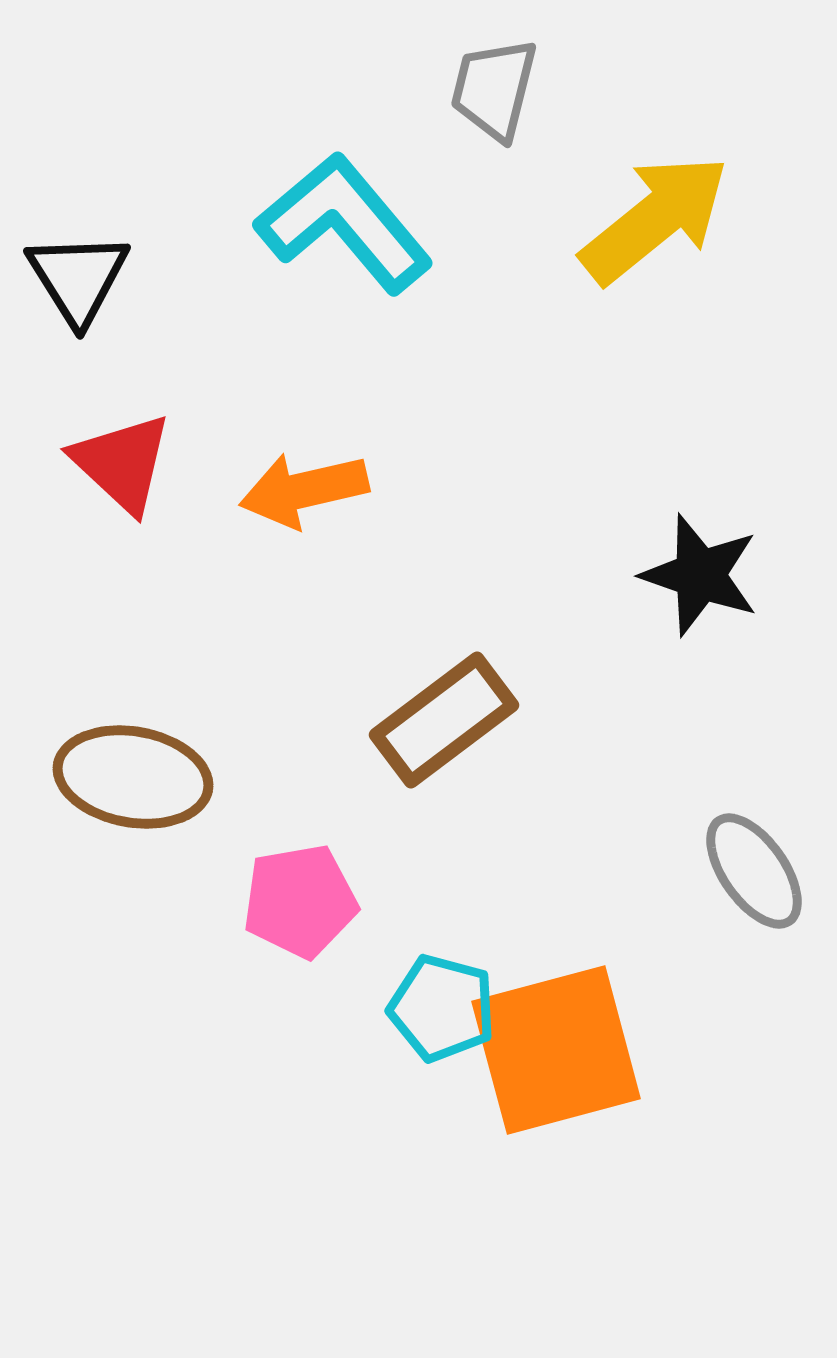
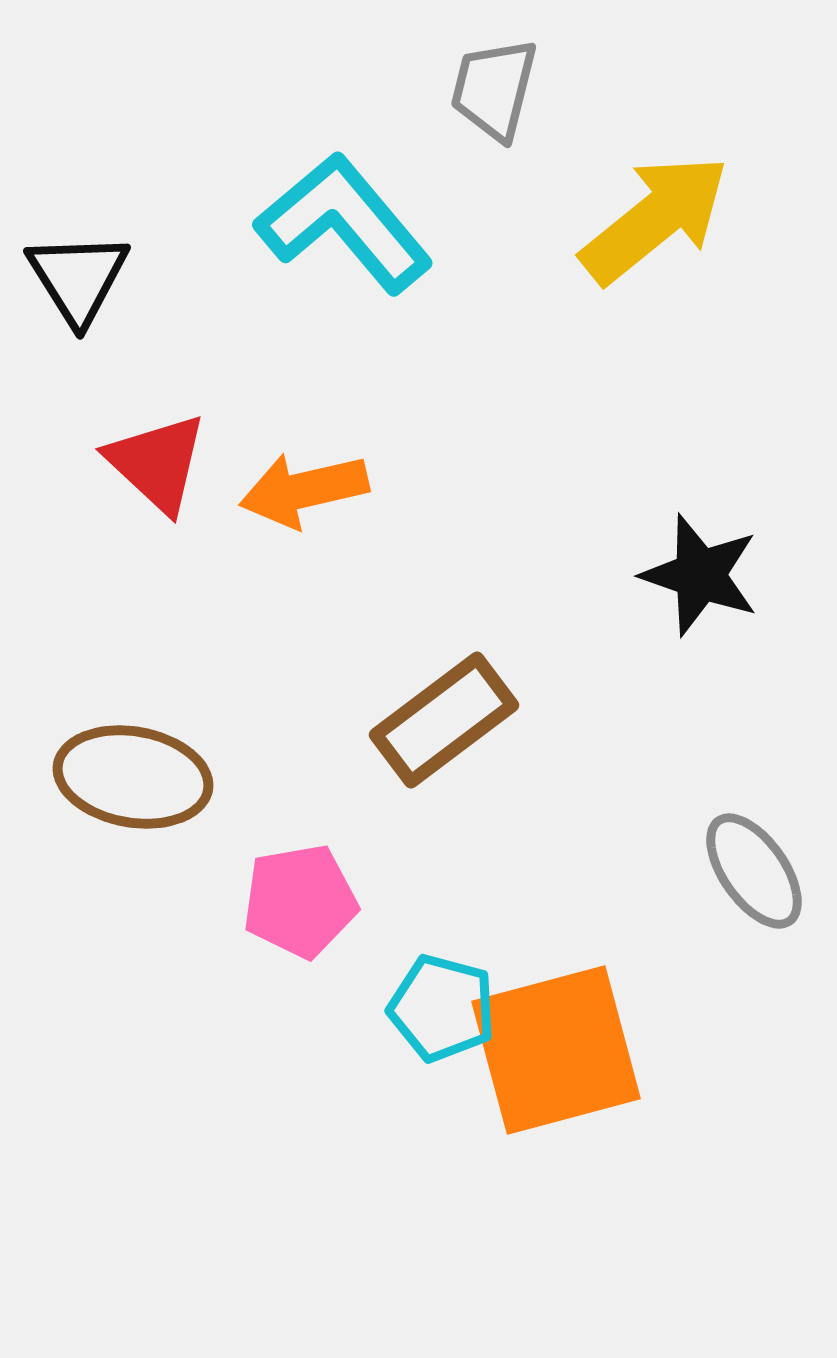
red triangle: moved 35 px right
